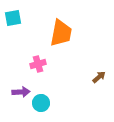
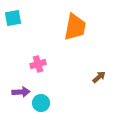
orange trapezoid: moved 14 px right, 6 px up
